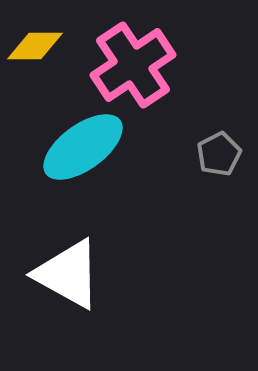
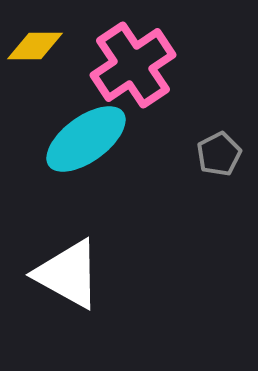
cyan ellipse: moved 3 px right, 8 px up
